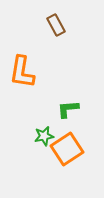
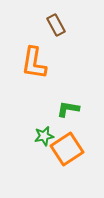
orange L-shape: moved 12 px right, 9 px up
green L-shape: rotated 15 degrees clockwise
